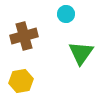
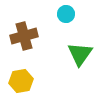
green triangle: moved 1 px left, 1 px down
